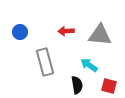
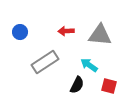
gray rectangle: rotated 72 degrees clockwise
black semicircle: rotated 36 degrees clockwise
